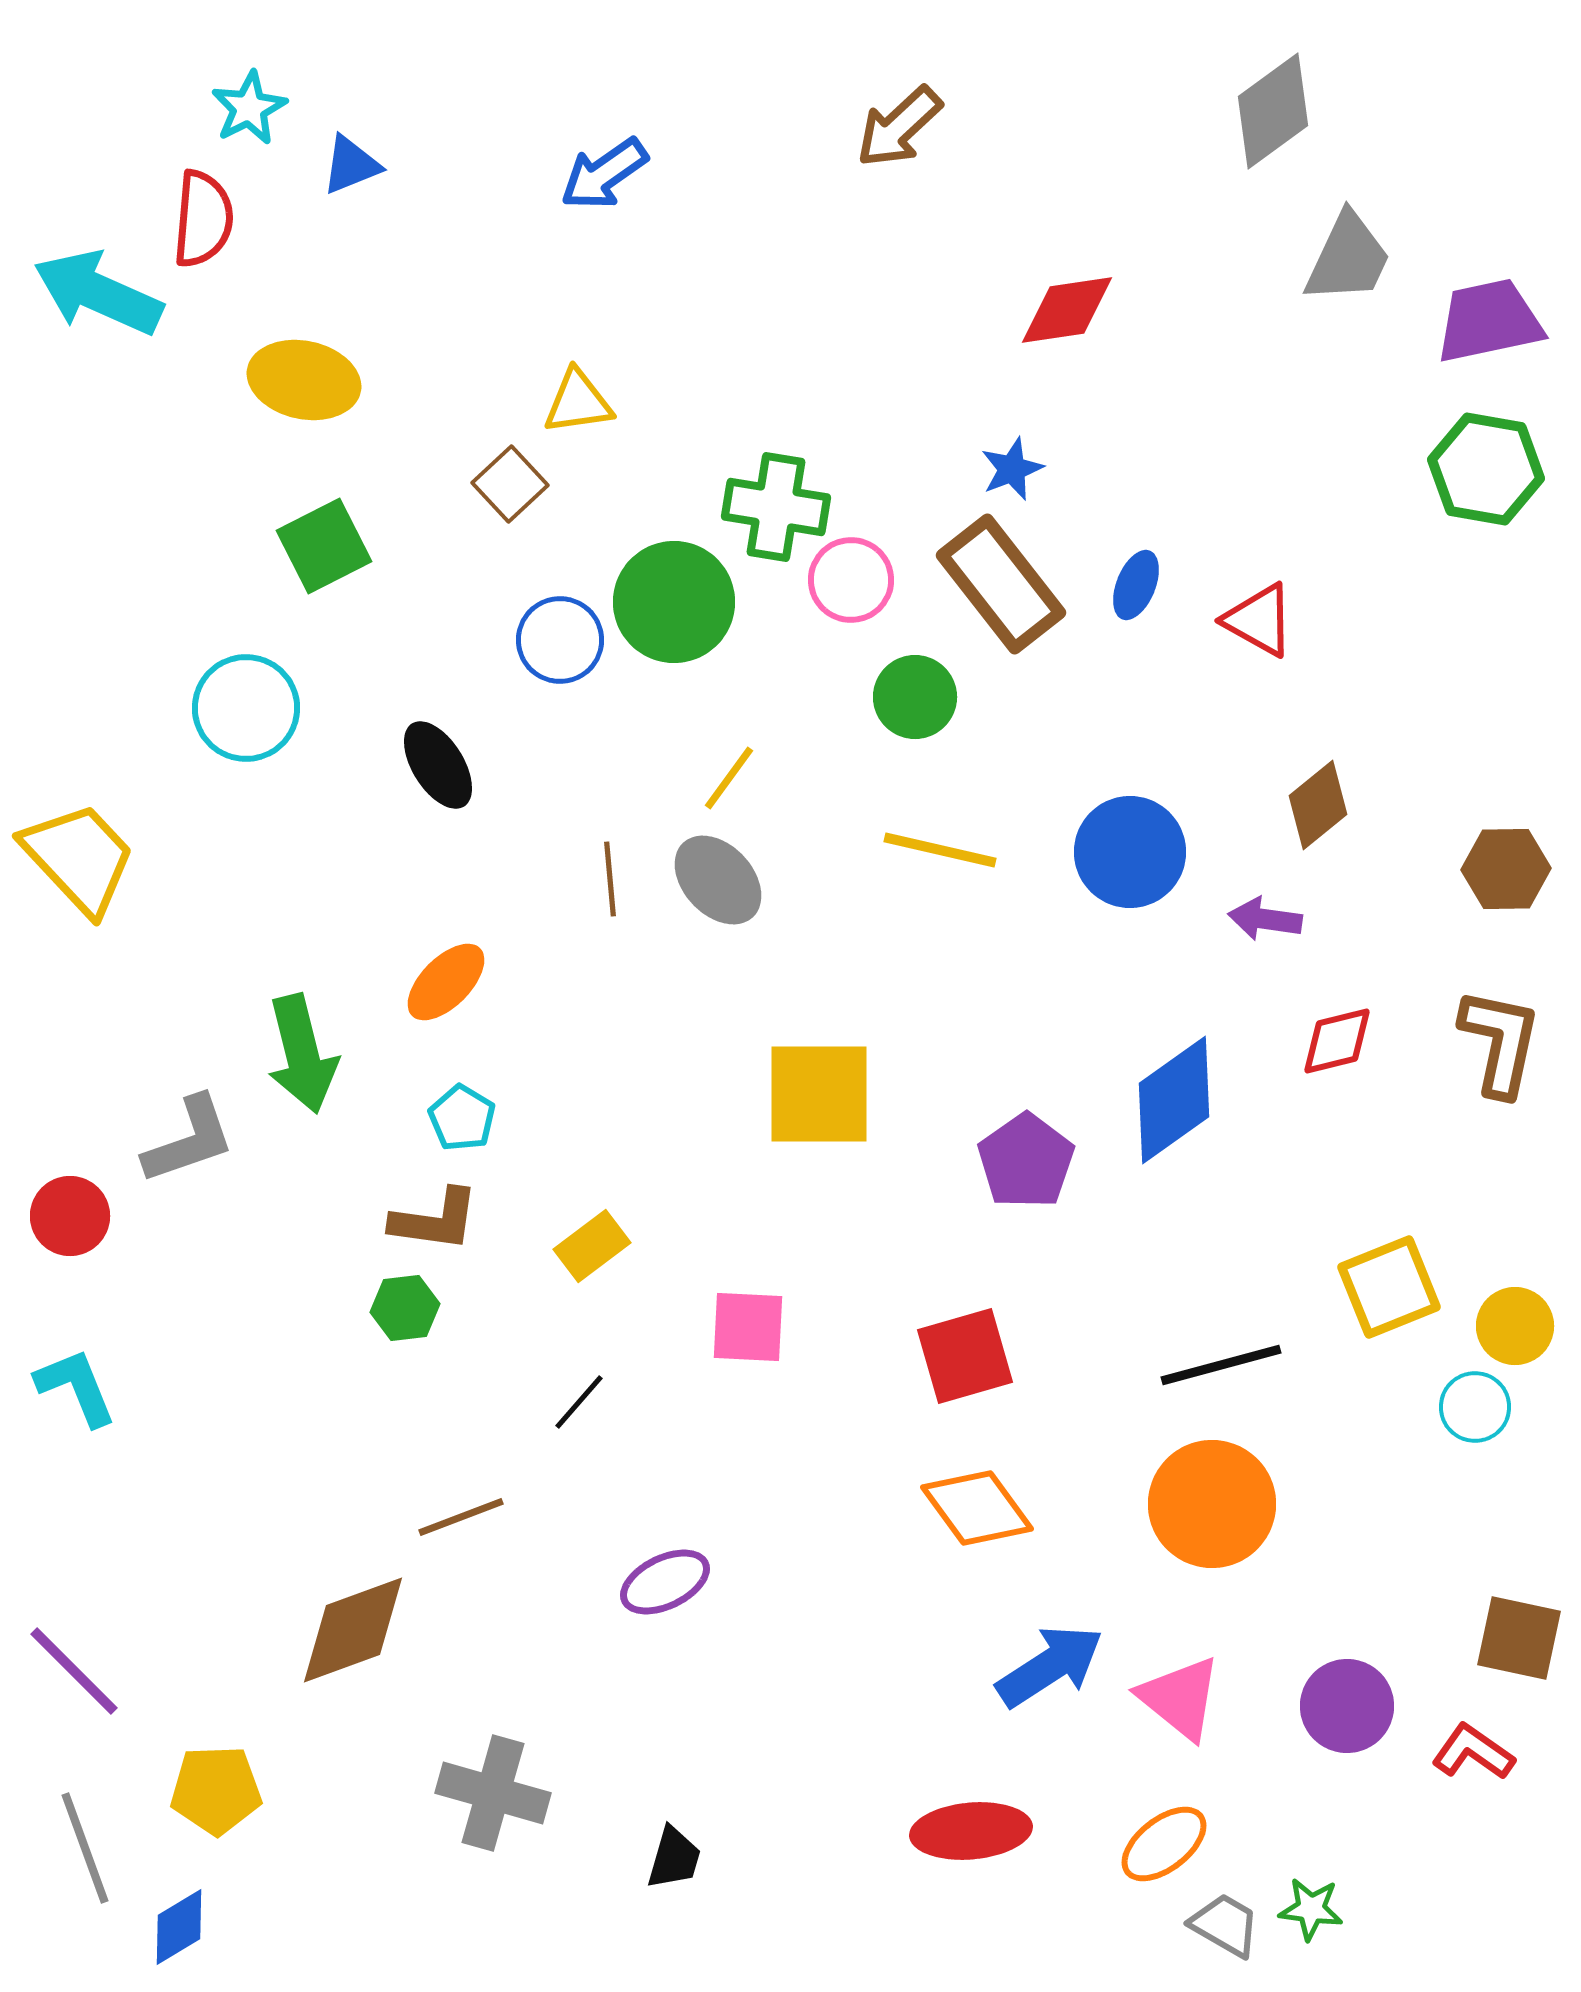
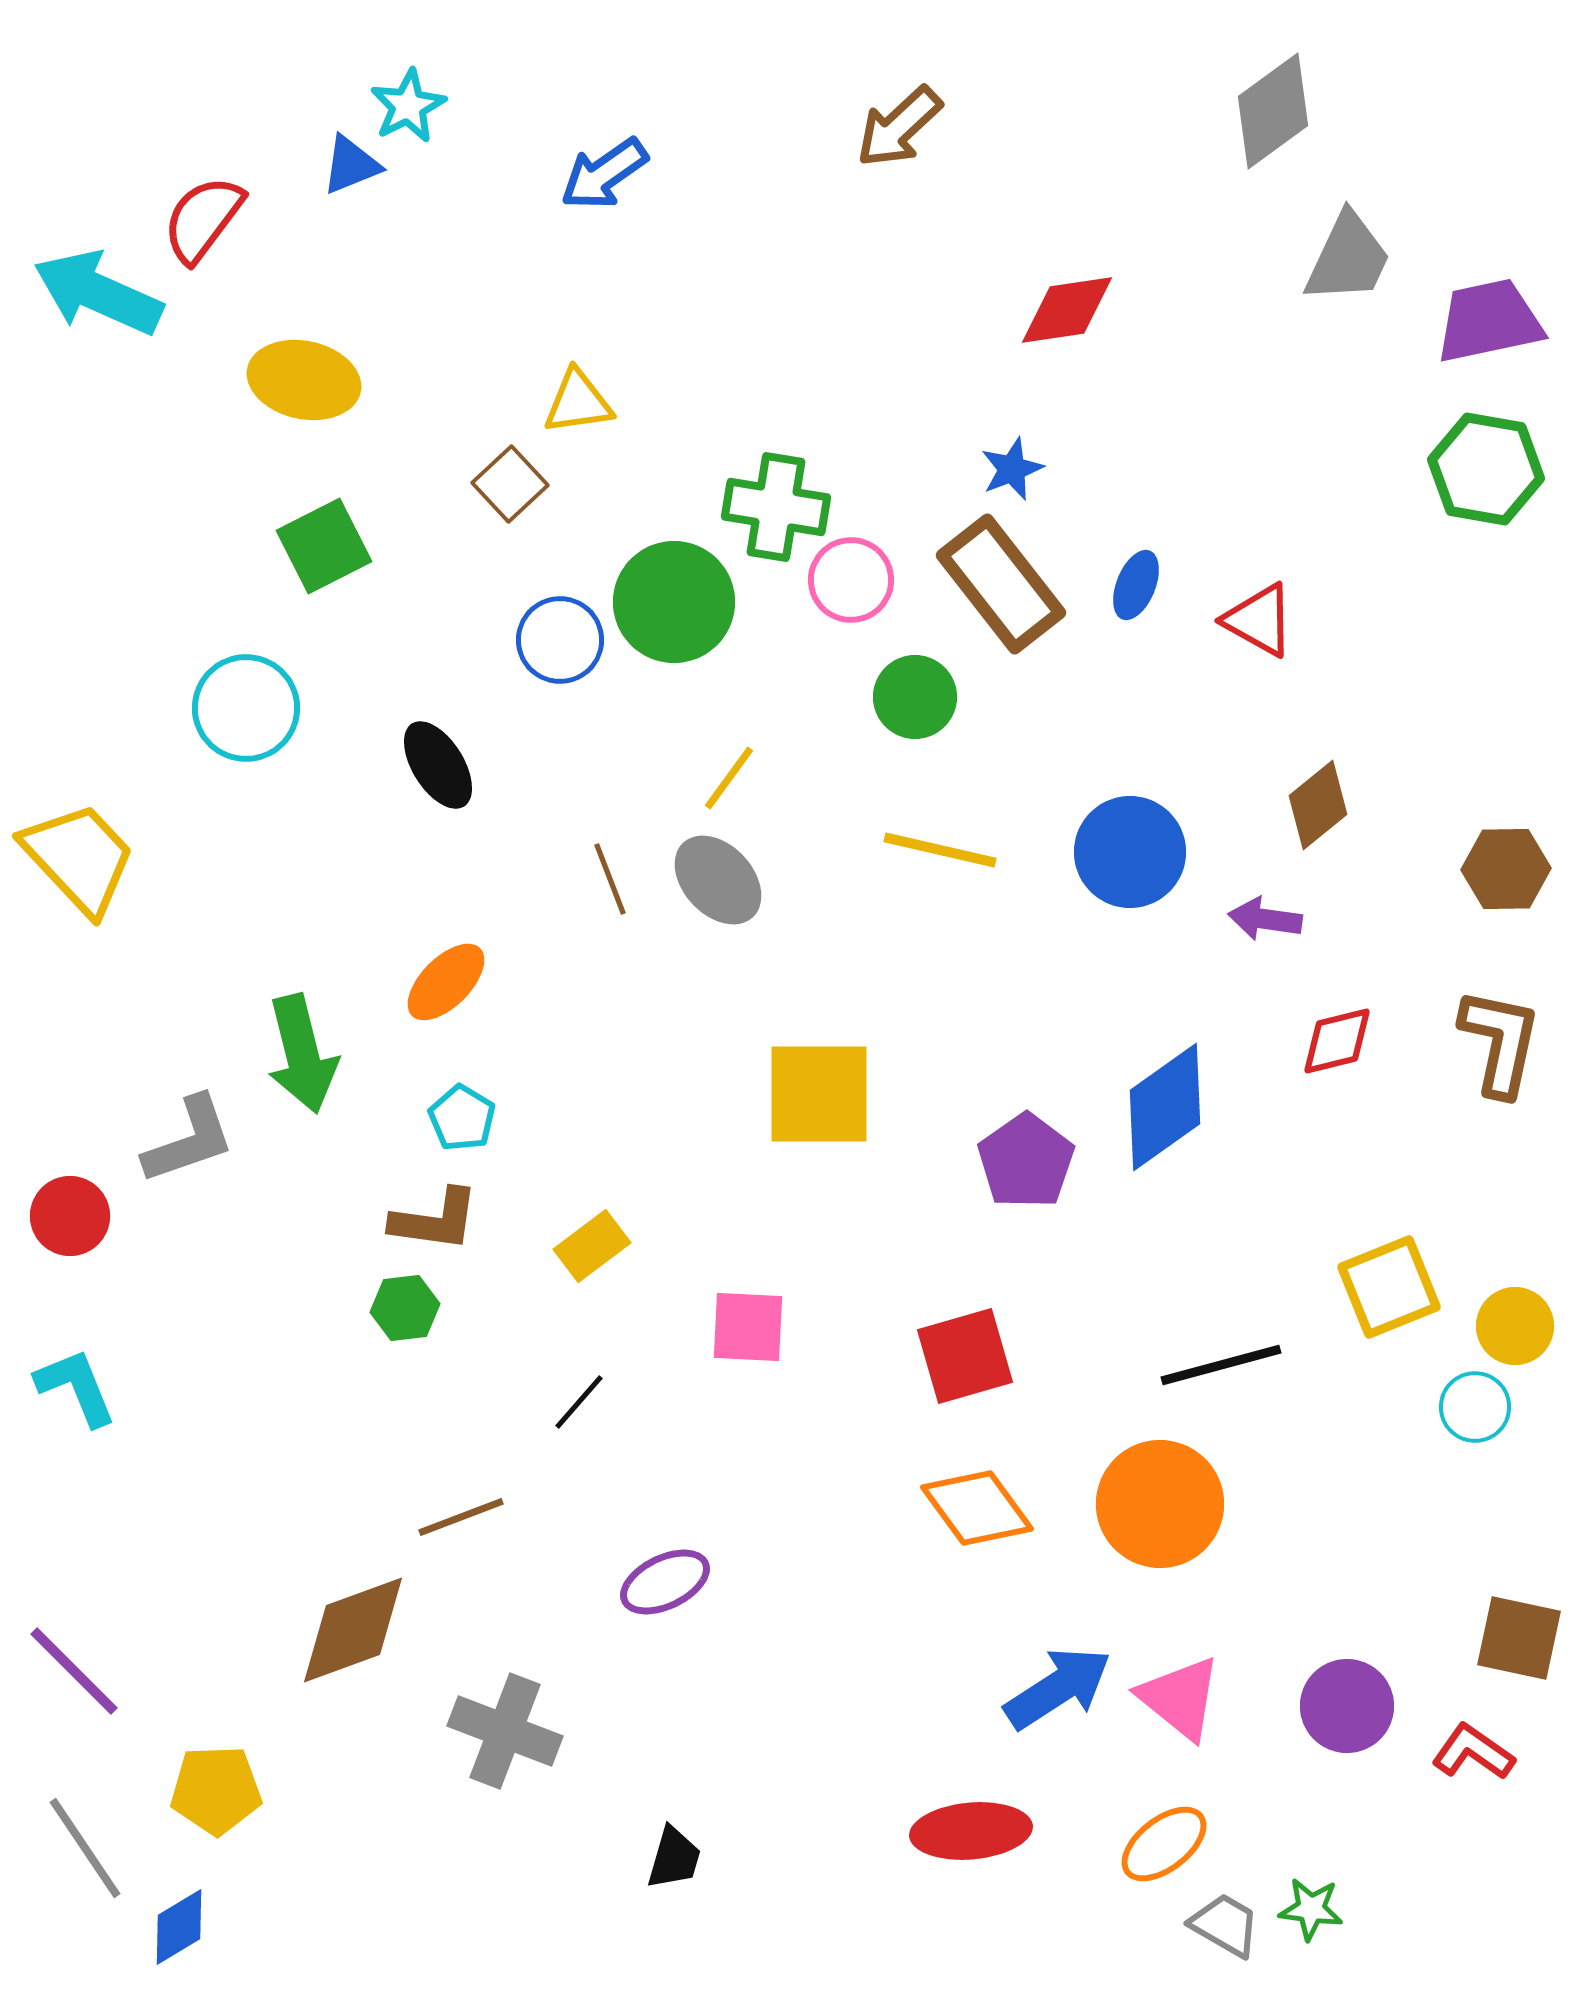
cyan star at (249, 108): moved 159 px right, 2 px up
red semicircle at (203, 219): rotated 148 degrees counterclockwise
brown line at (610, 879): rotated 16 degrees counterclockwise
blue diamond at (1174, 1100): moved 9 px left, 7 px down
orange circle at (1212, 1504): moved 52 px left
blue arrow at (1050, 1666): moved 8 px right, 22 px down
gray cross at (493, 1793): moved 12 px right, 62 px up; rotated 5 degrees clockwise
gray line at (85, 1848): rotated 14 degrees counterclockwise
